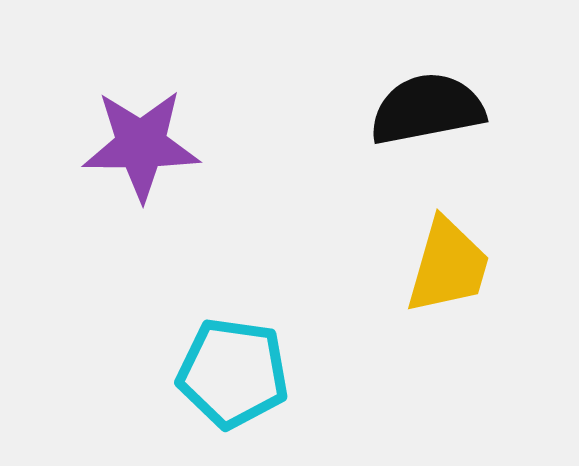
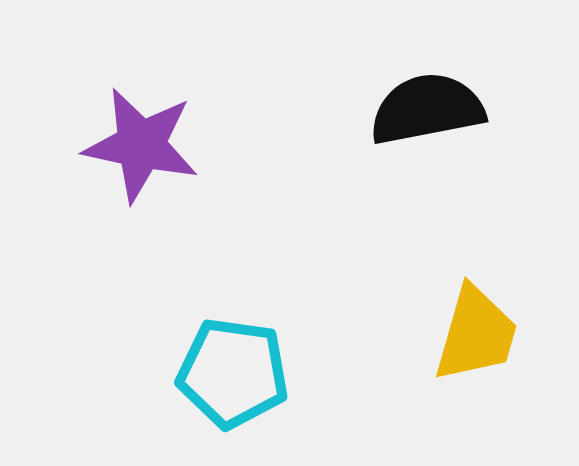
purple star: rotated 12 degrees clockwise
yellow trapezoid: moved 28 px right, 68 px down
